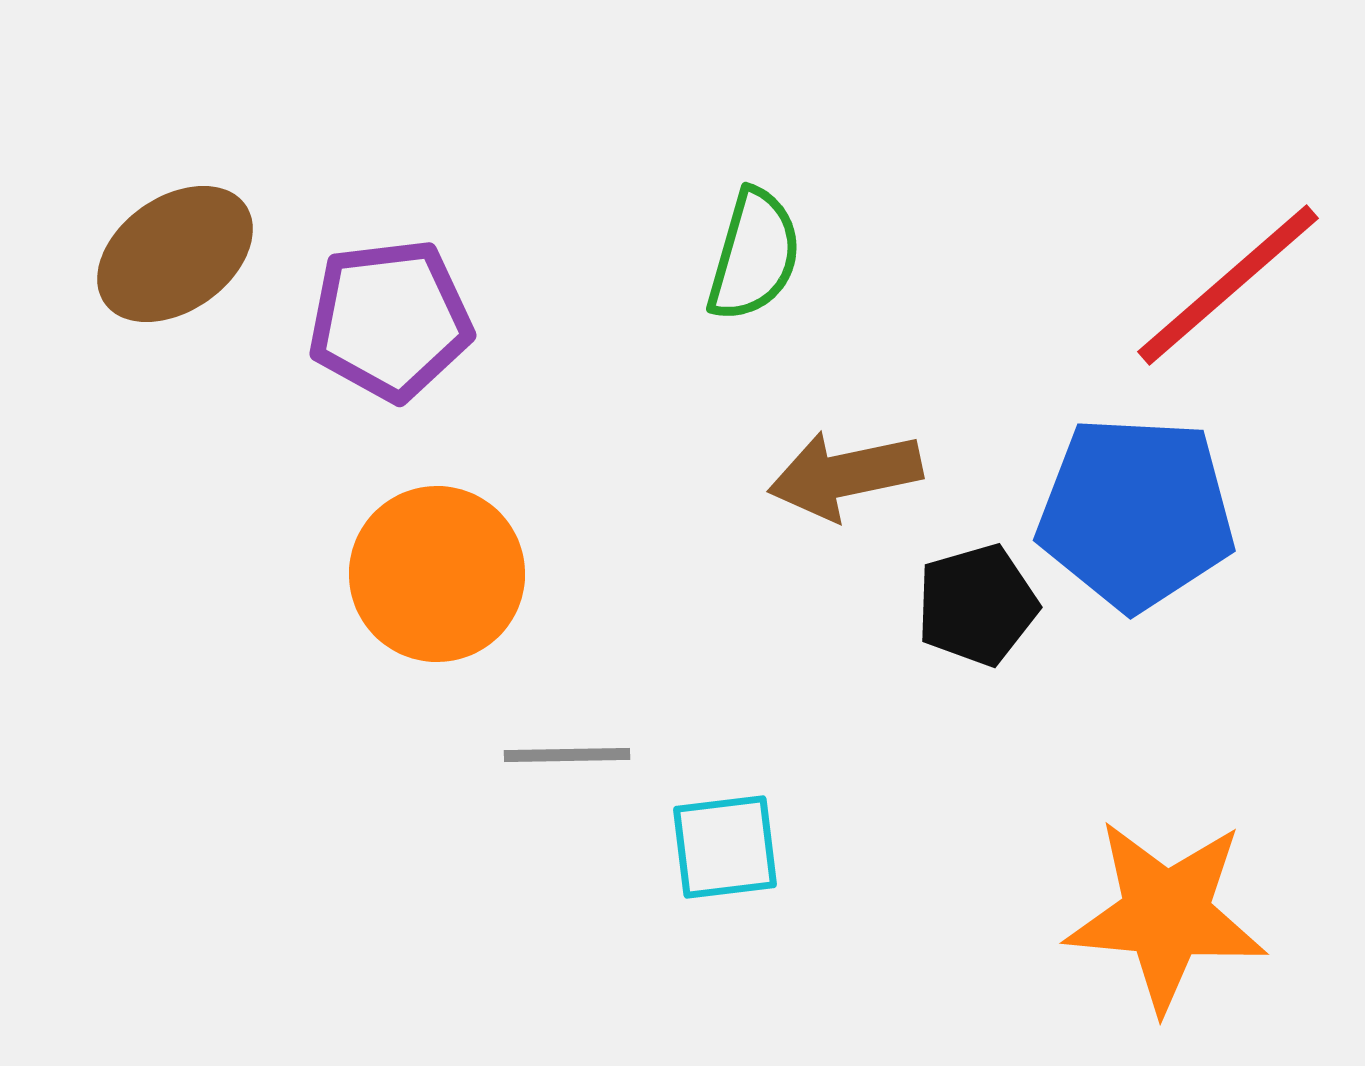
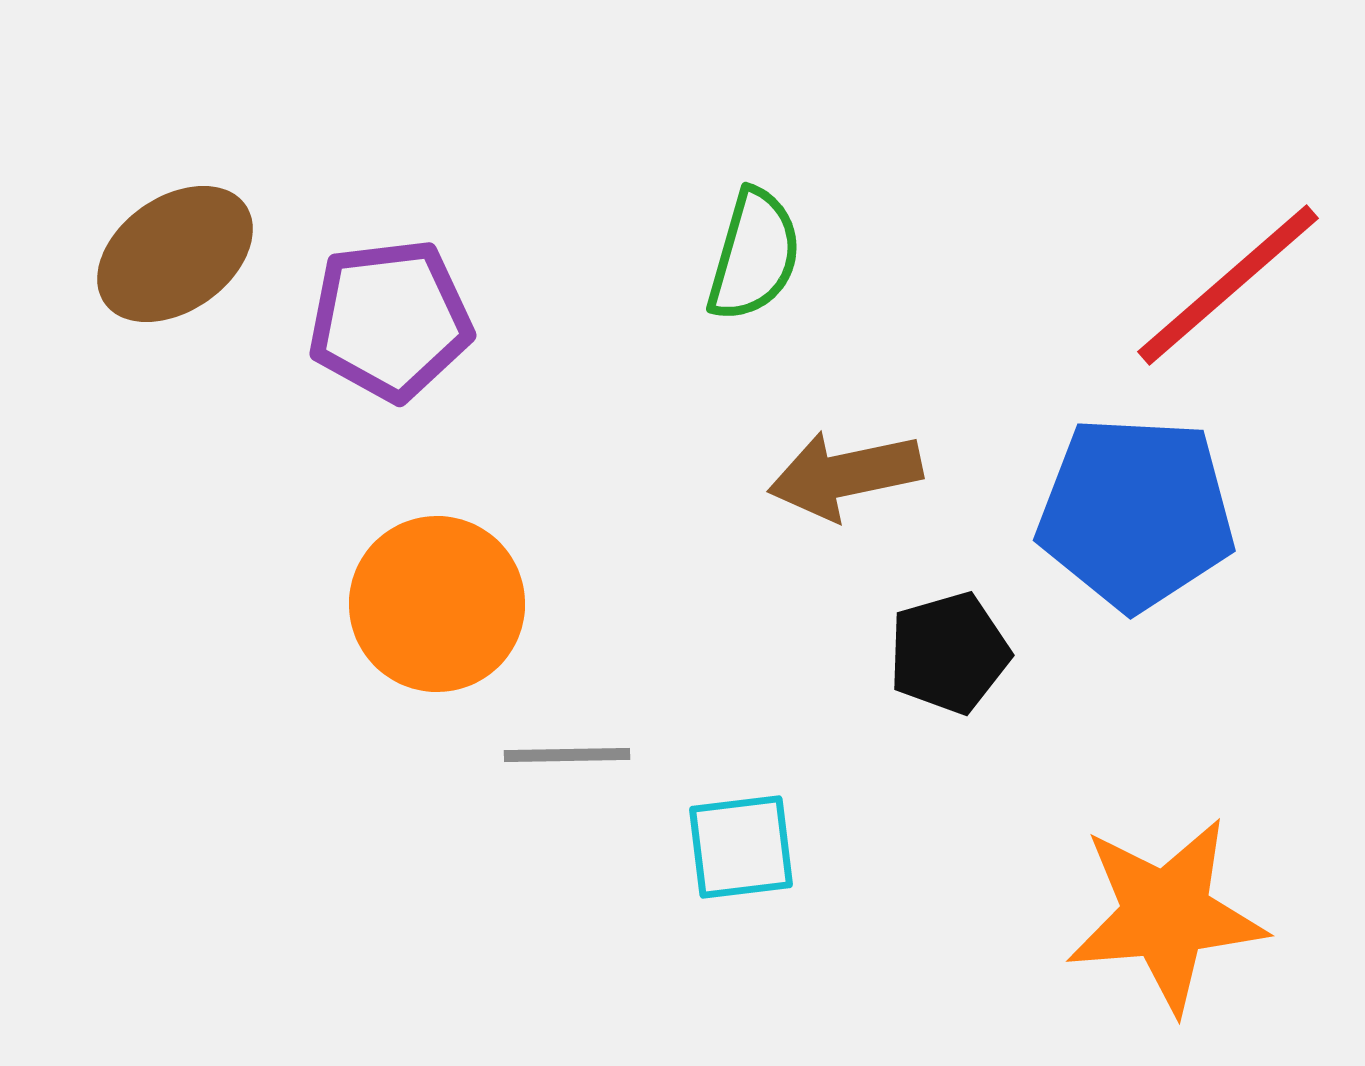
orange circle: moved 30 px down
black pentagon: moved 28 px left, 48 px down
cyan square: moved 16 px right
orange star: rotated 10 degrees counterclockwise
